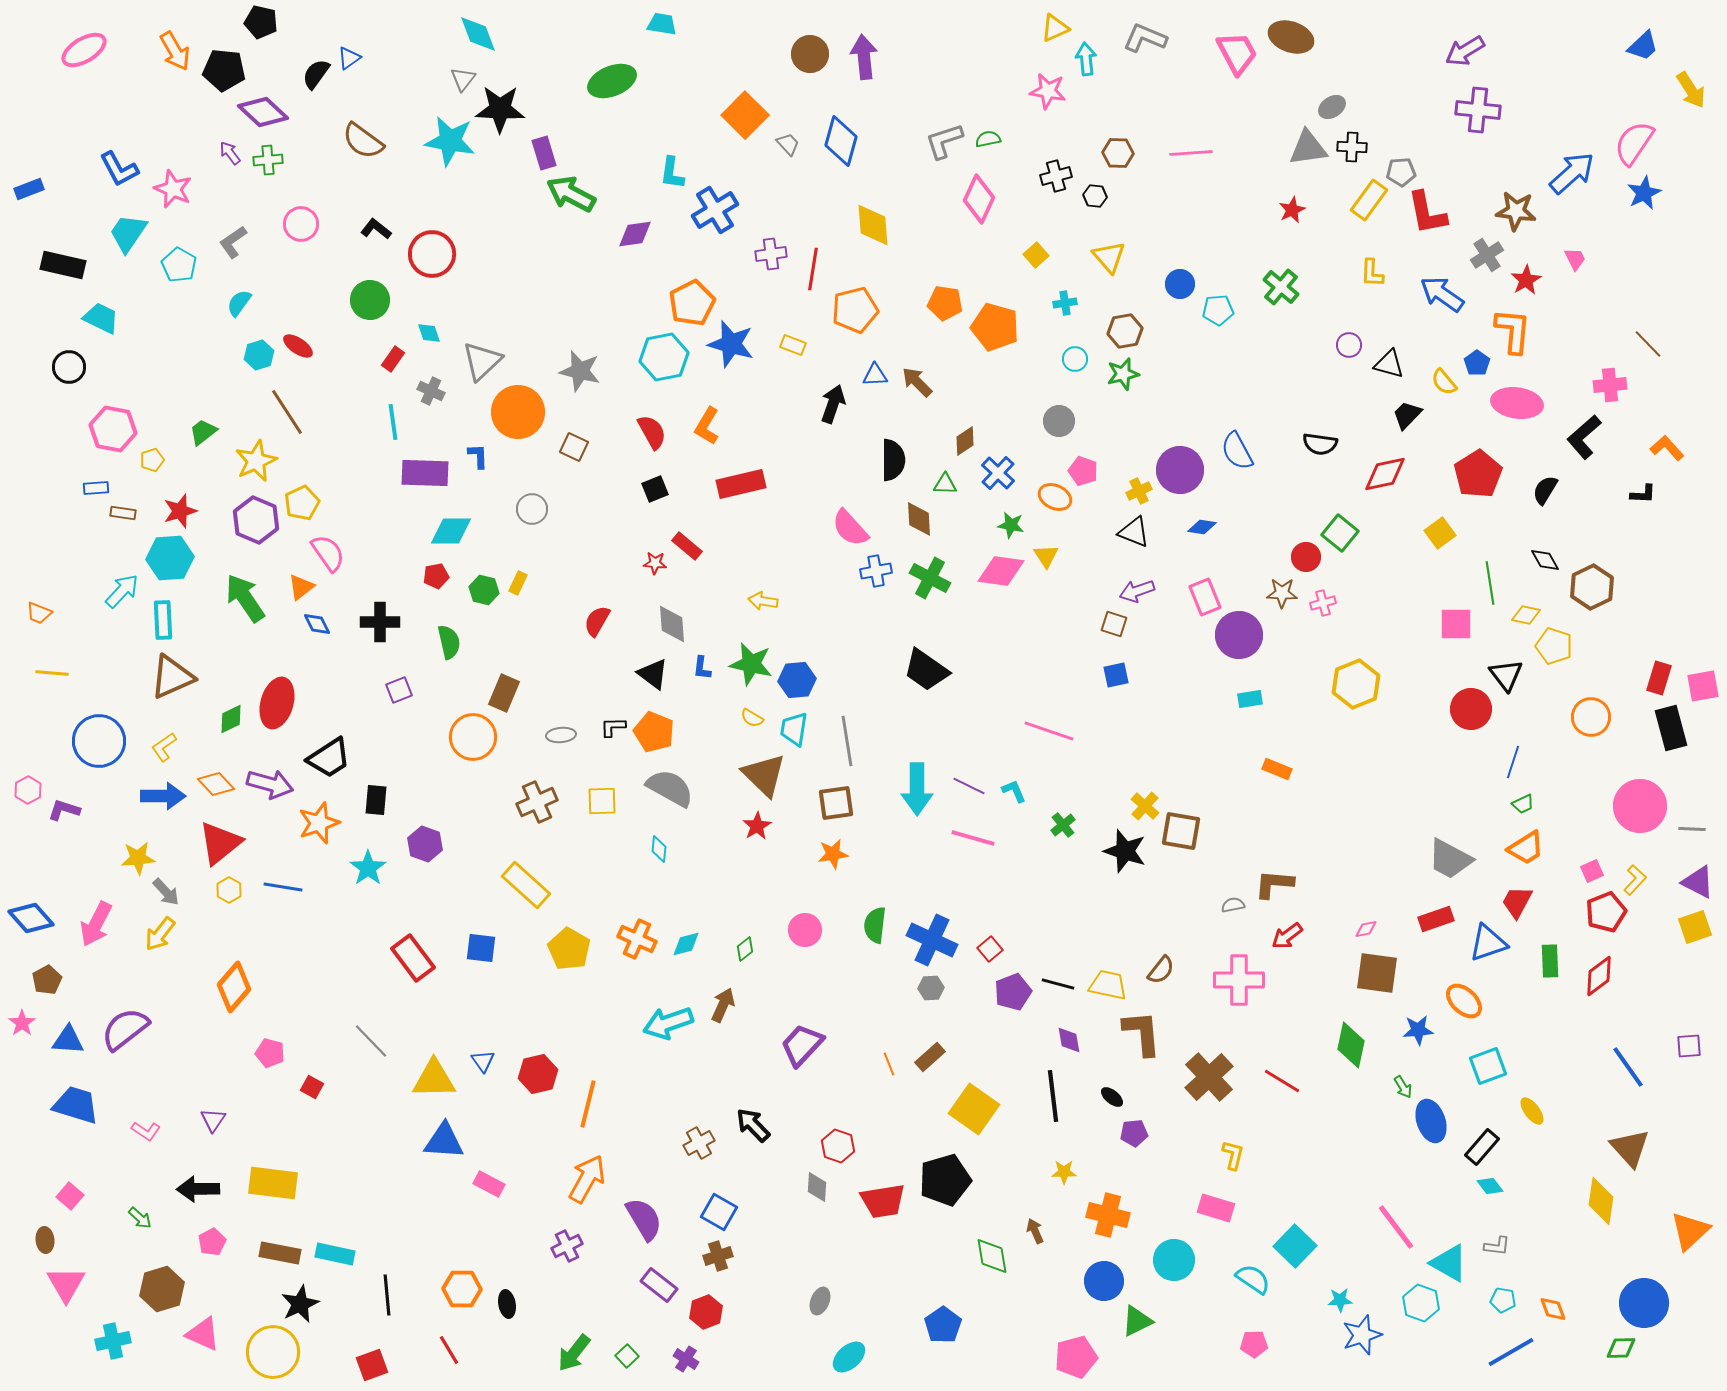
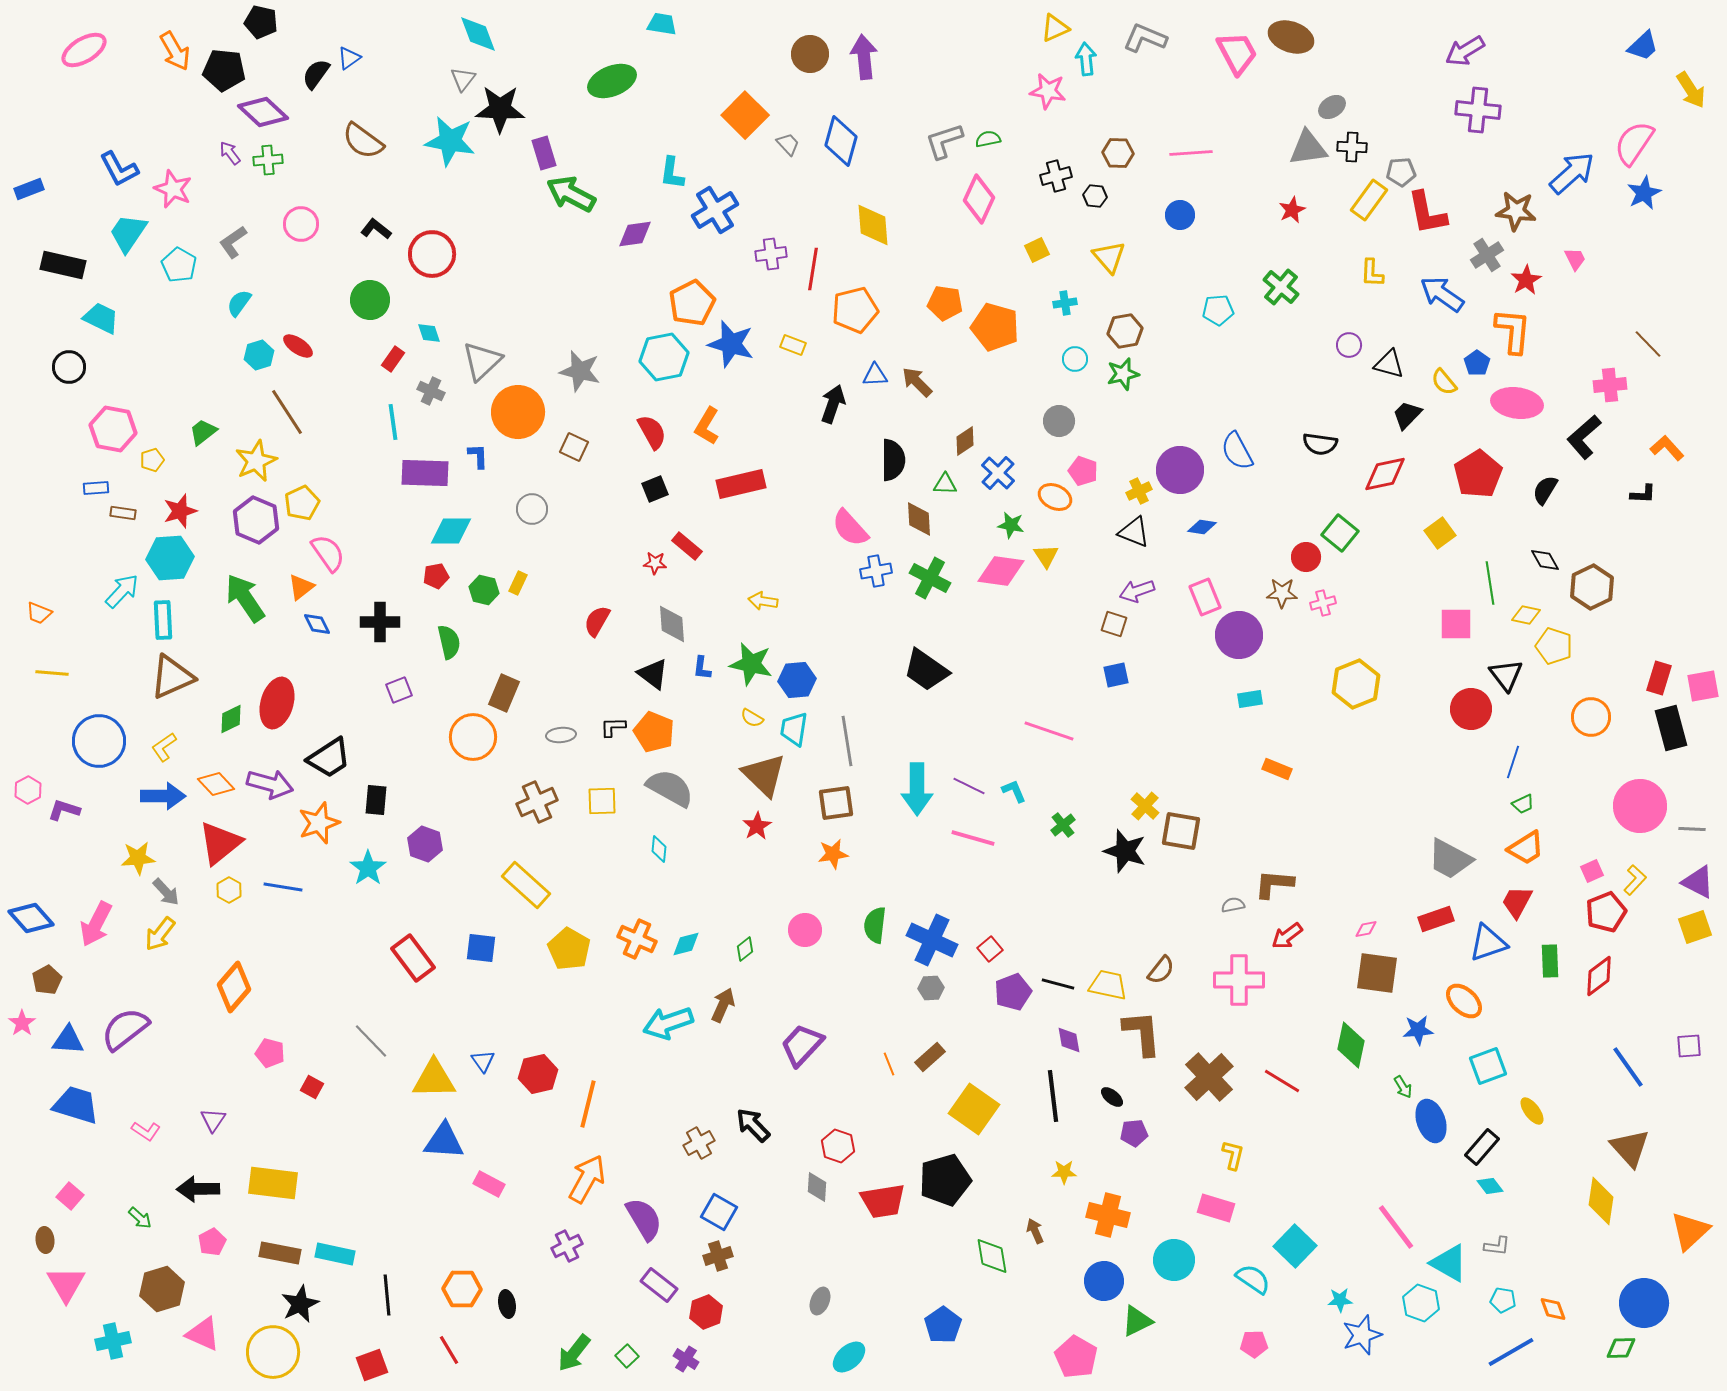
yellow square at (1036, 255): moved 1 px right, 5 px up; rotated 15 degrees clockwise
blue circle at (1180, 284): moved 69 px up
pink pentagon at (1076, 1357): rotated 27 degrees counterclockwise
